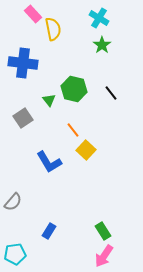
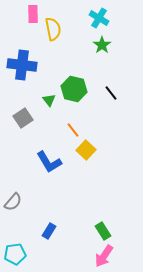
pink rectangle: rotated 42 degrees clockwise
blue cross: moved 1 px left, 2 px down
